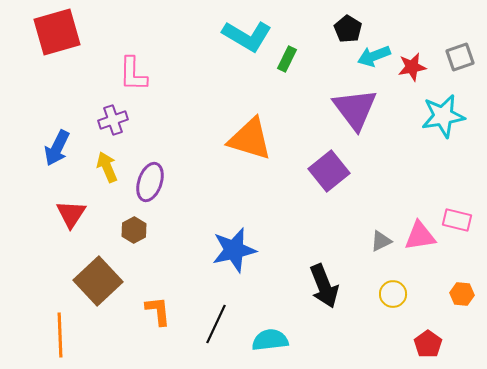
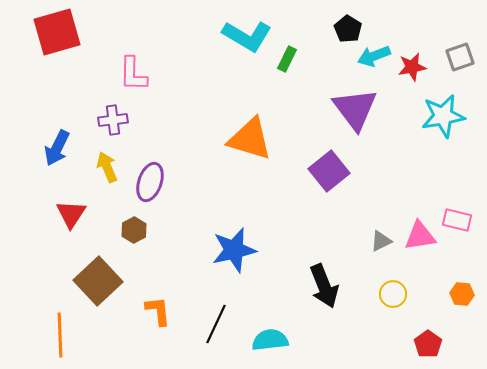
purple cross: rotated 12 degrees clockwise
